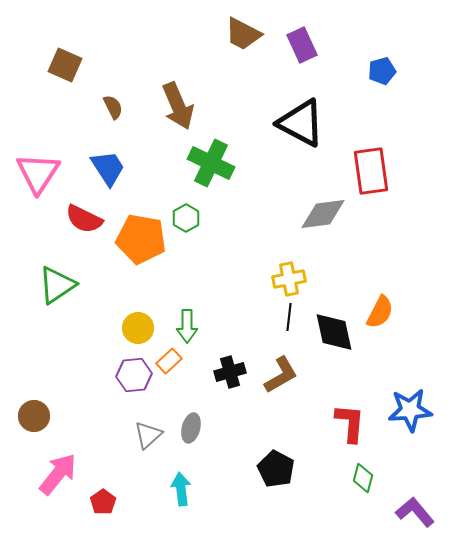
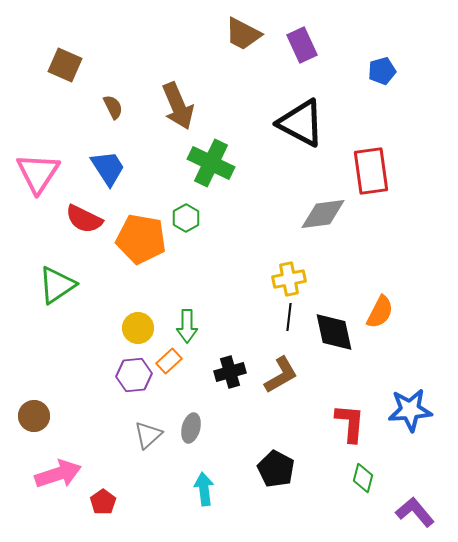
pink arrow: rotated 33 degrees clockwise
cyan arrow: moved 23 px right
